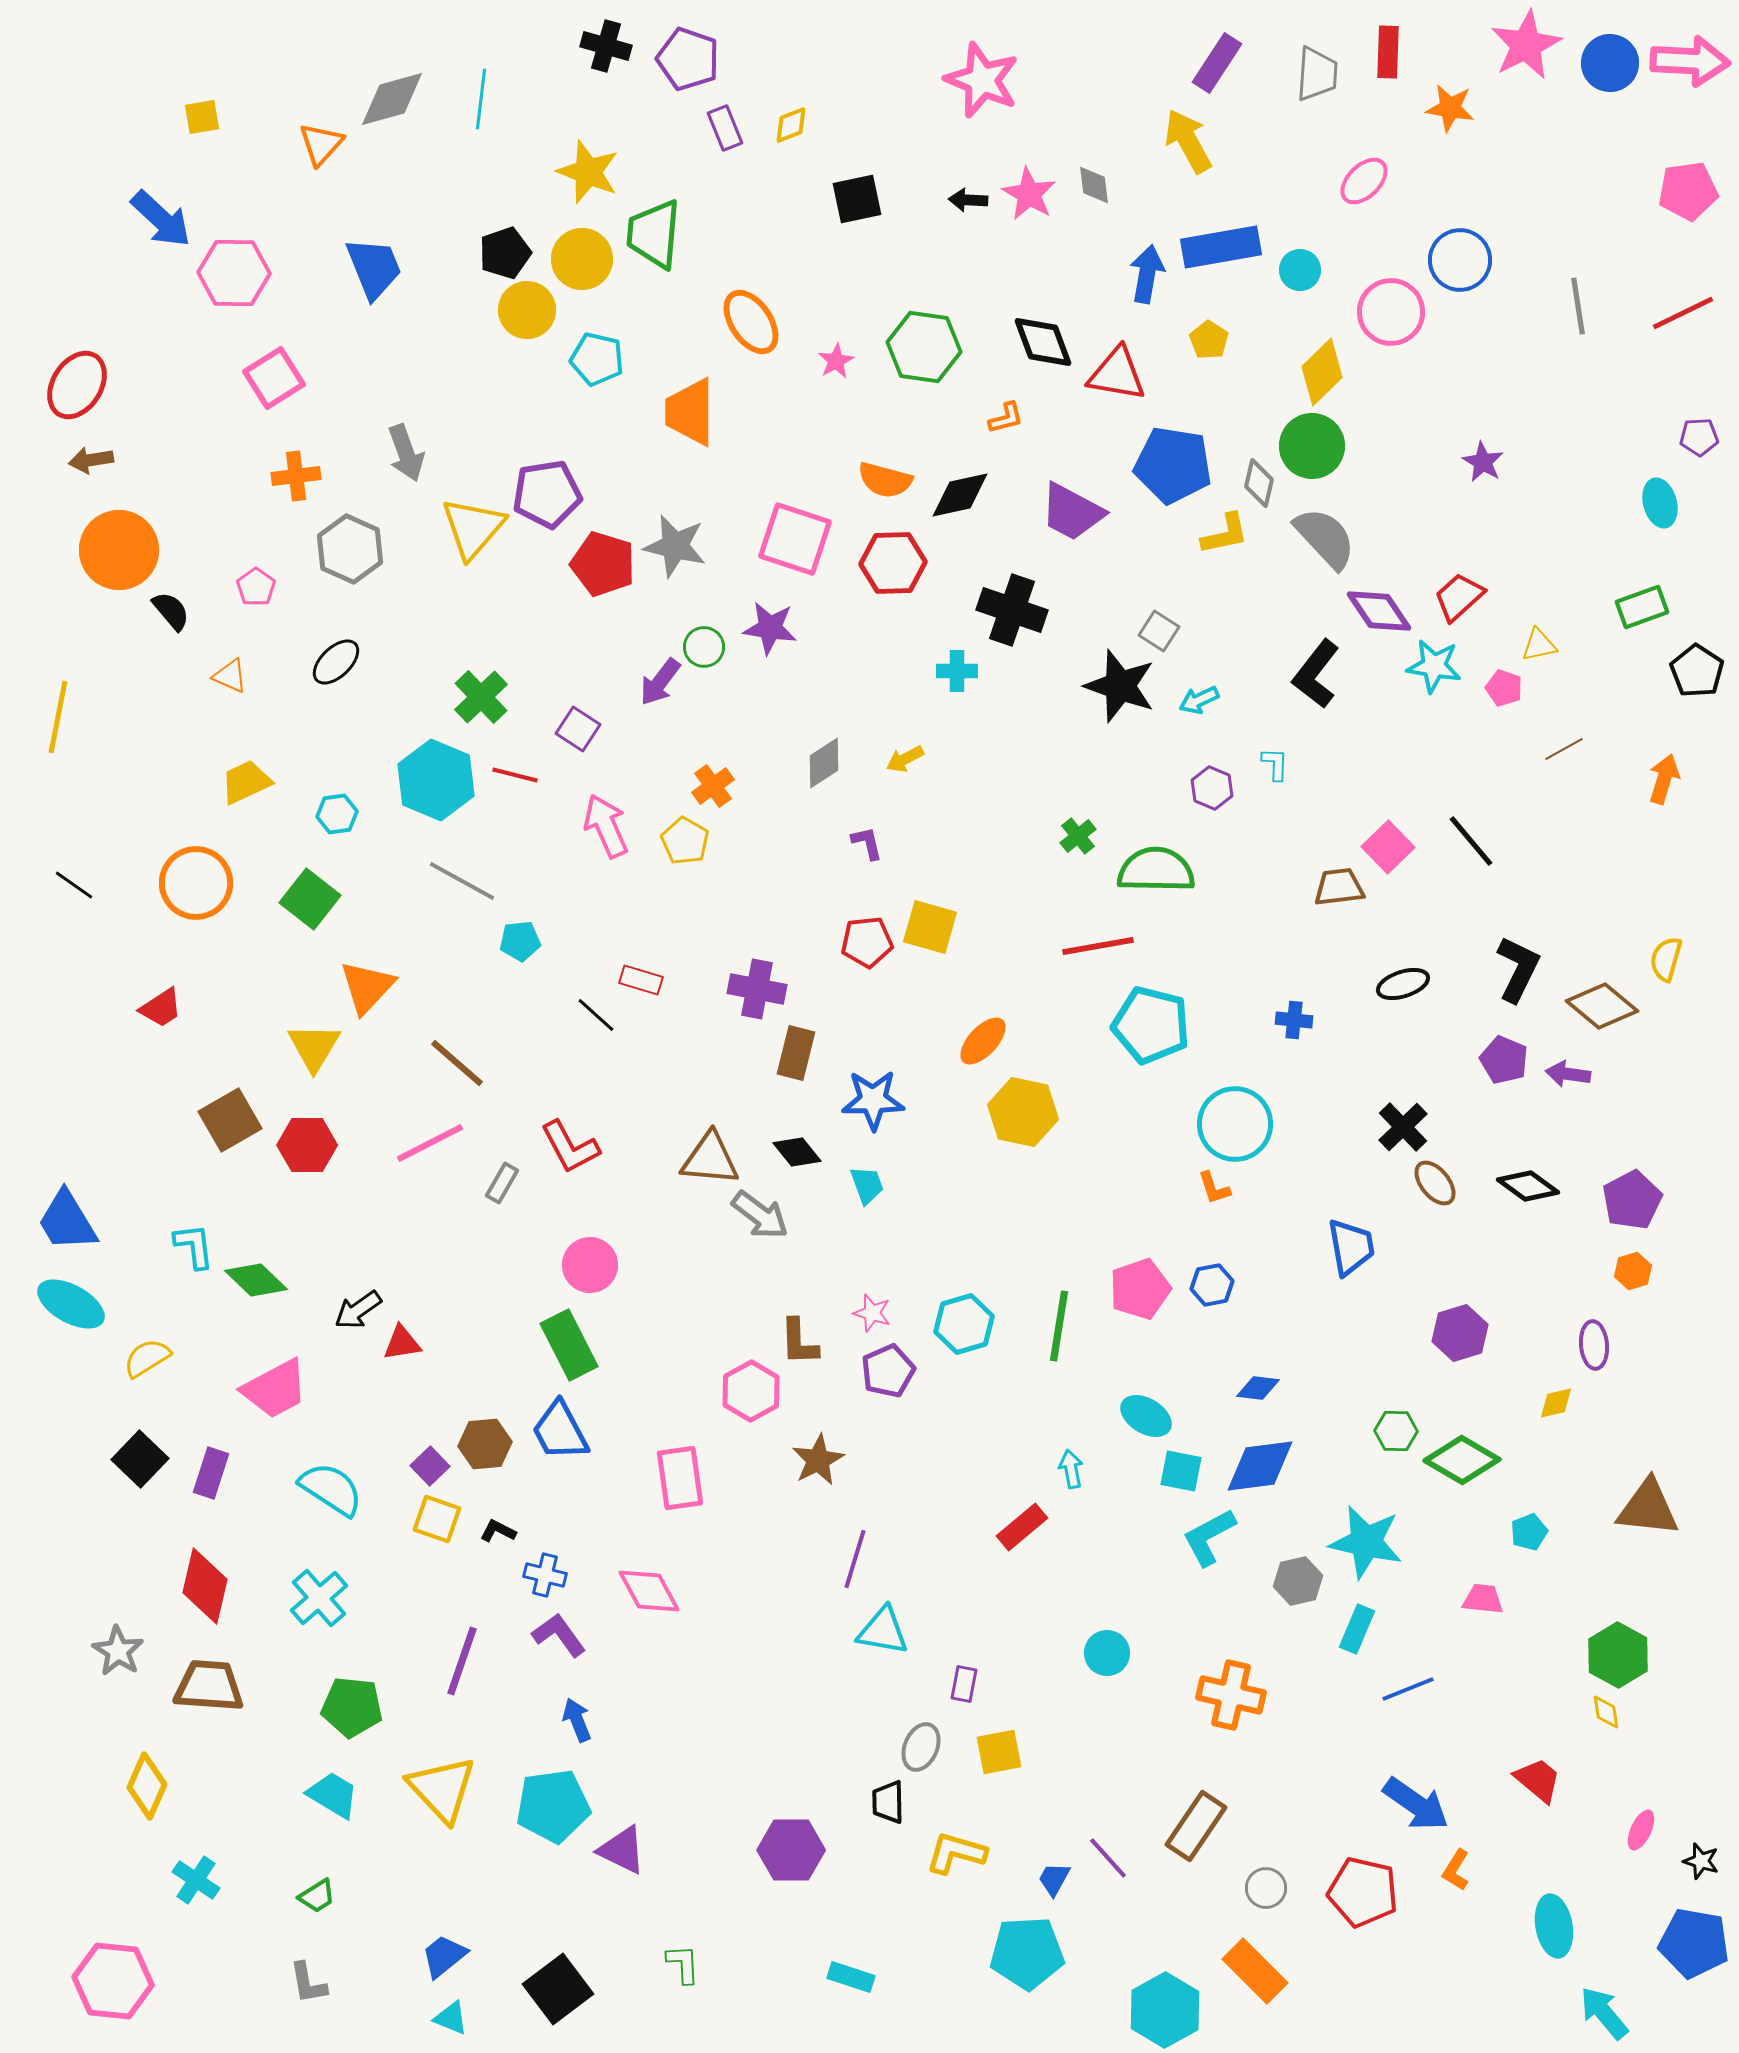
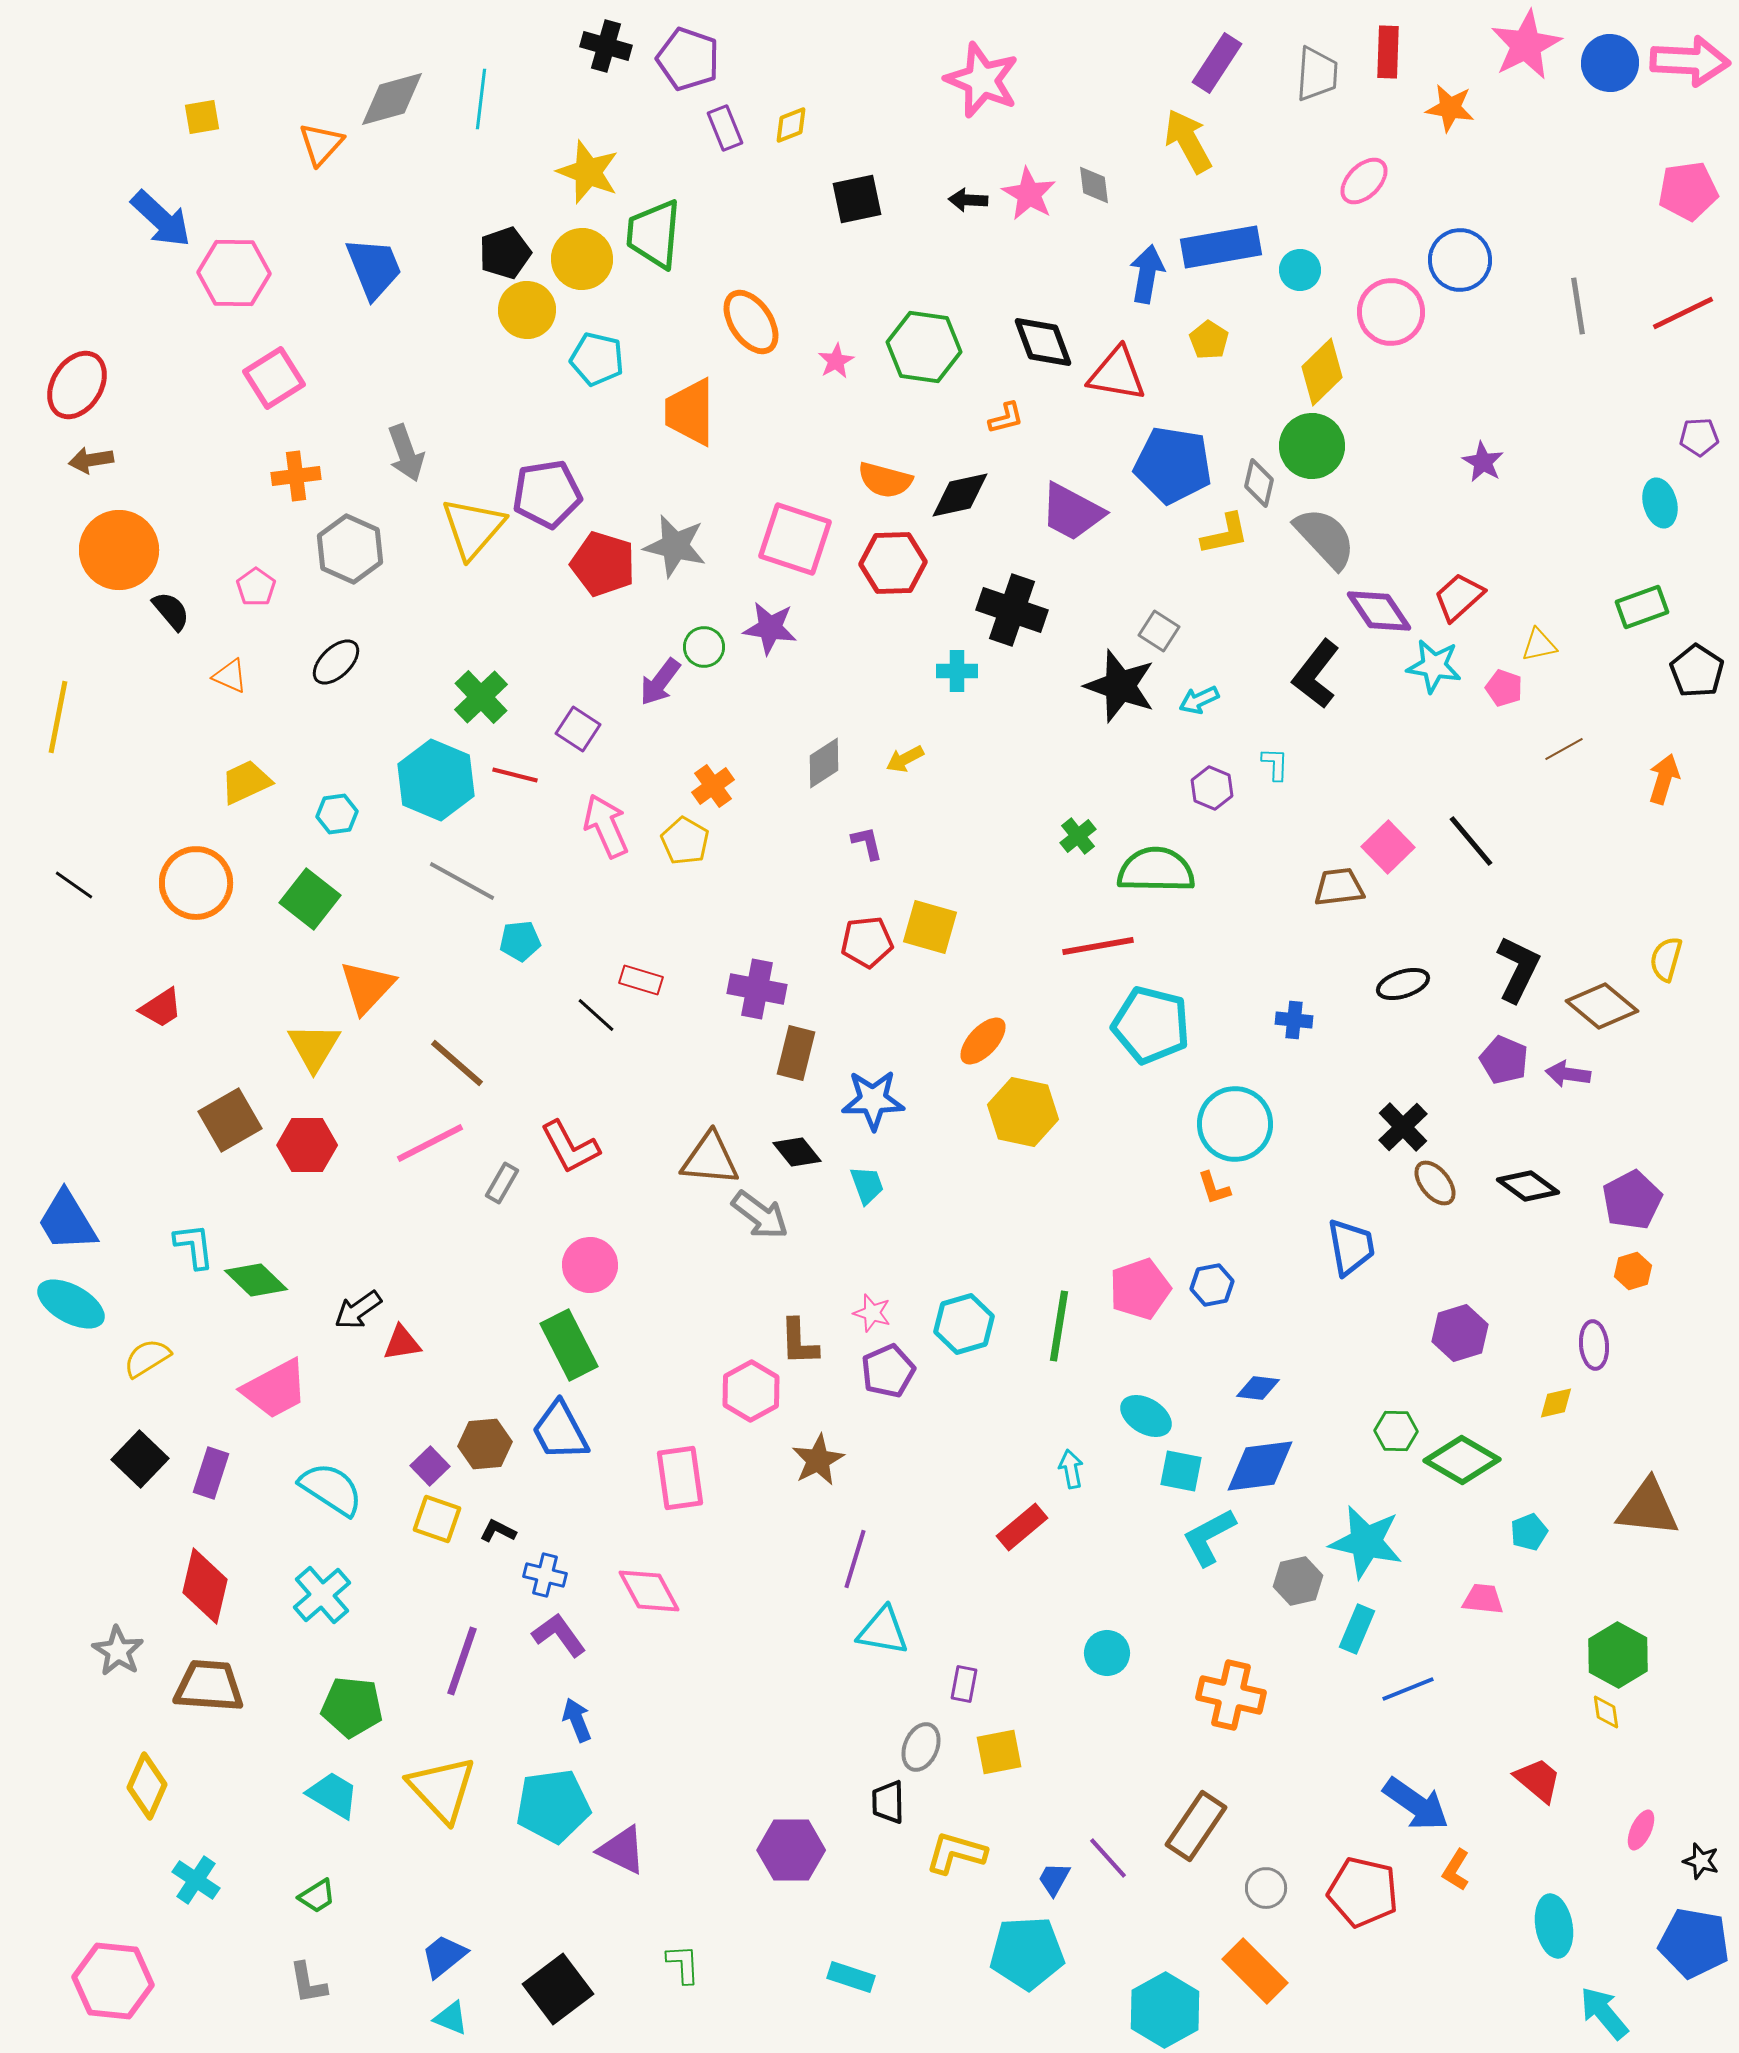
cyan cross at (319, 1598): moved 3 px right, 3 px up
